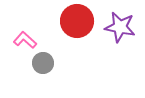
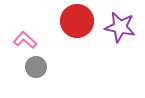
gray circle: moved 7 px left, 4 px down
